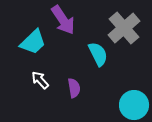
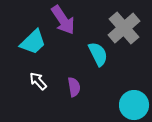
white arrow: moved 2 px left, 1 px down
purple semicircle: moved 1 px up
